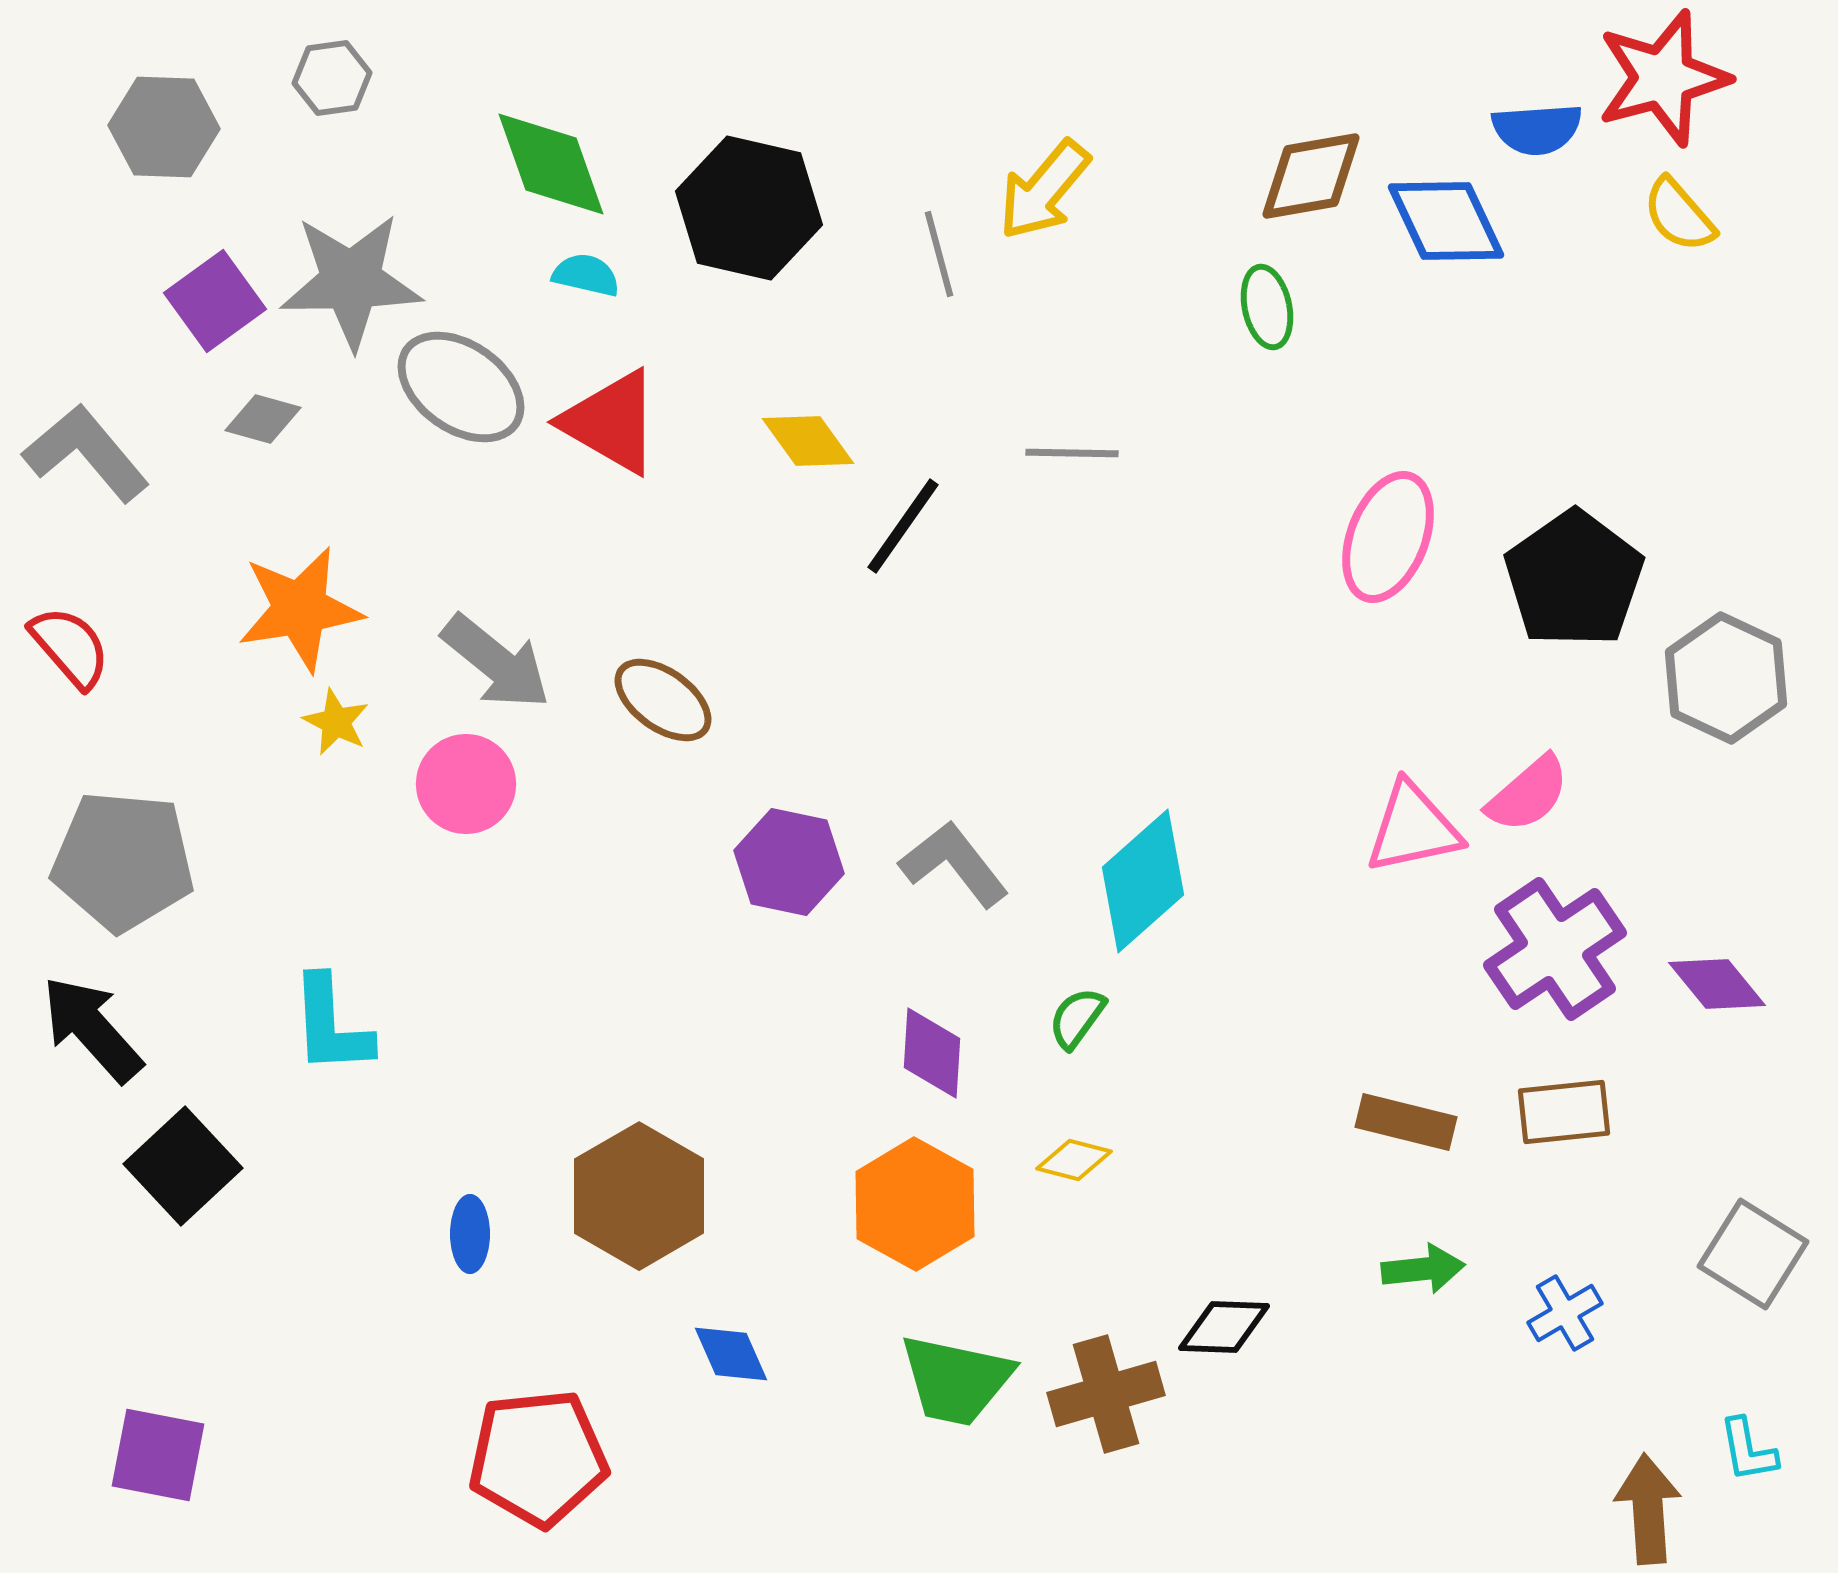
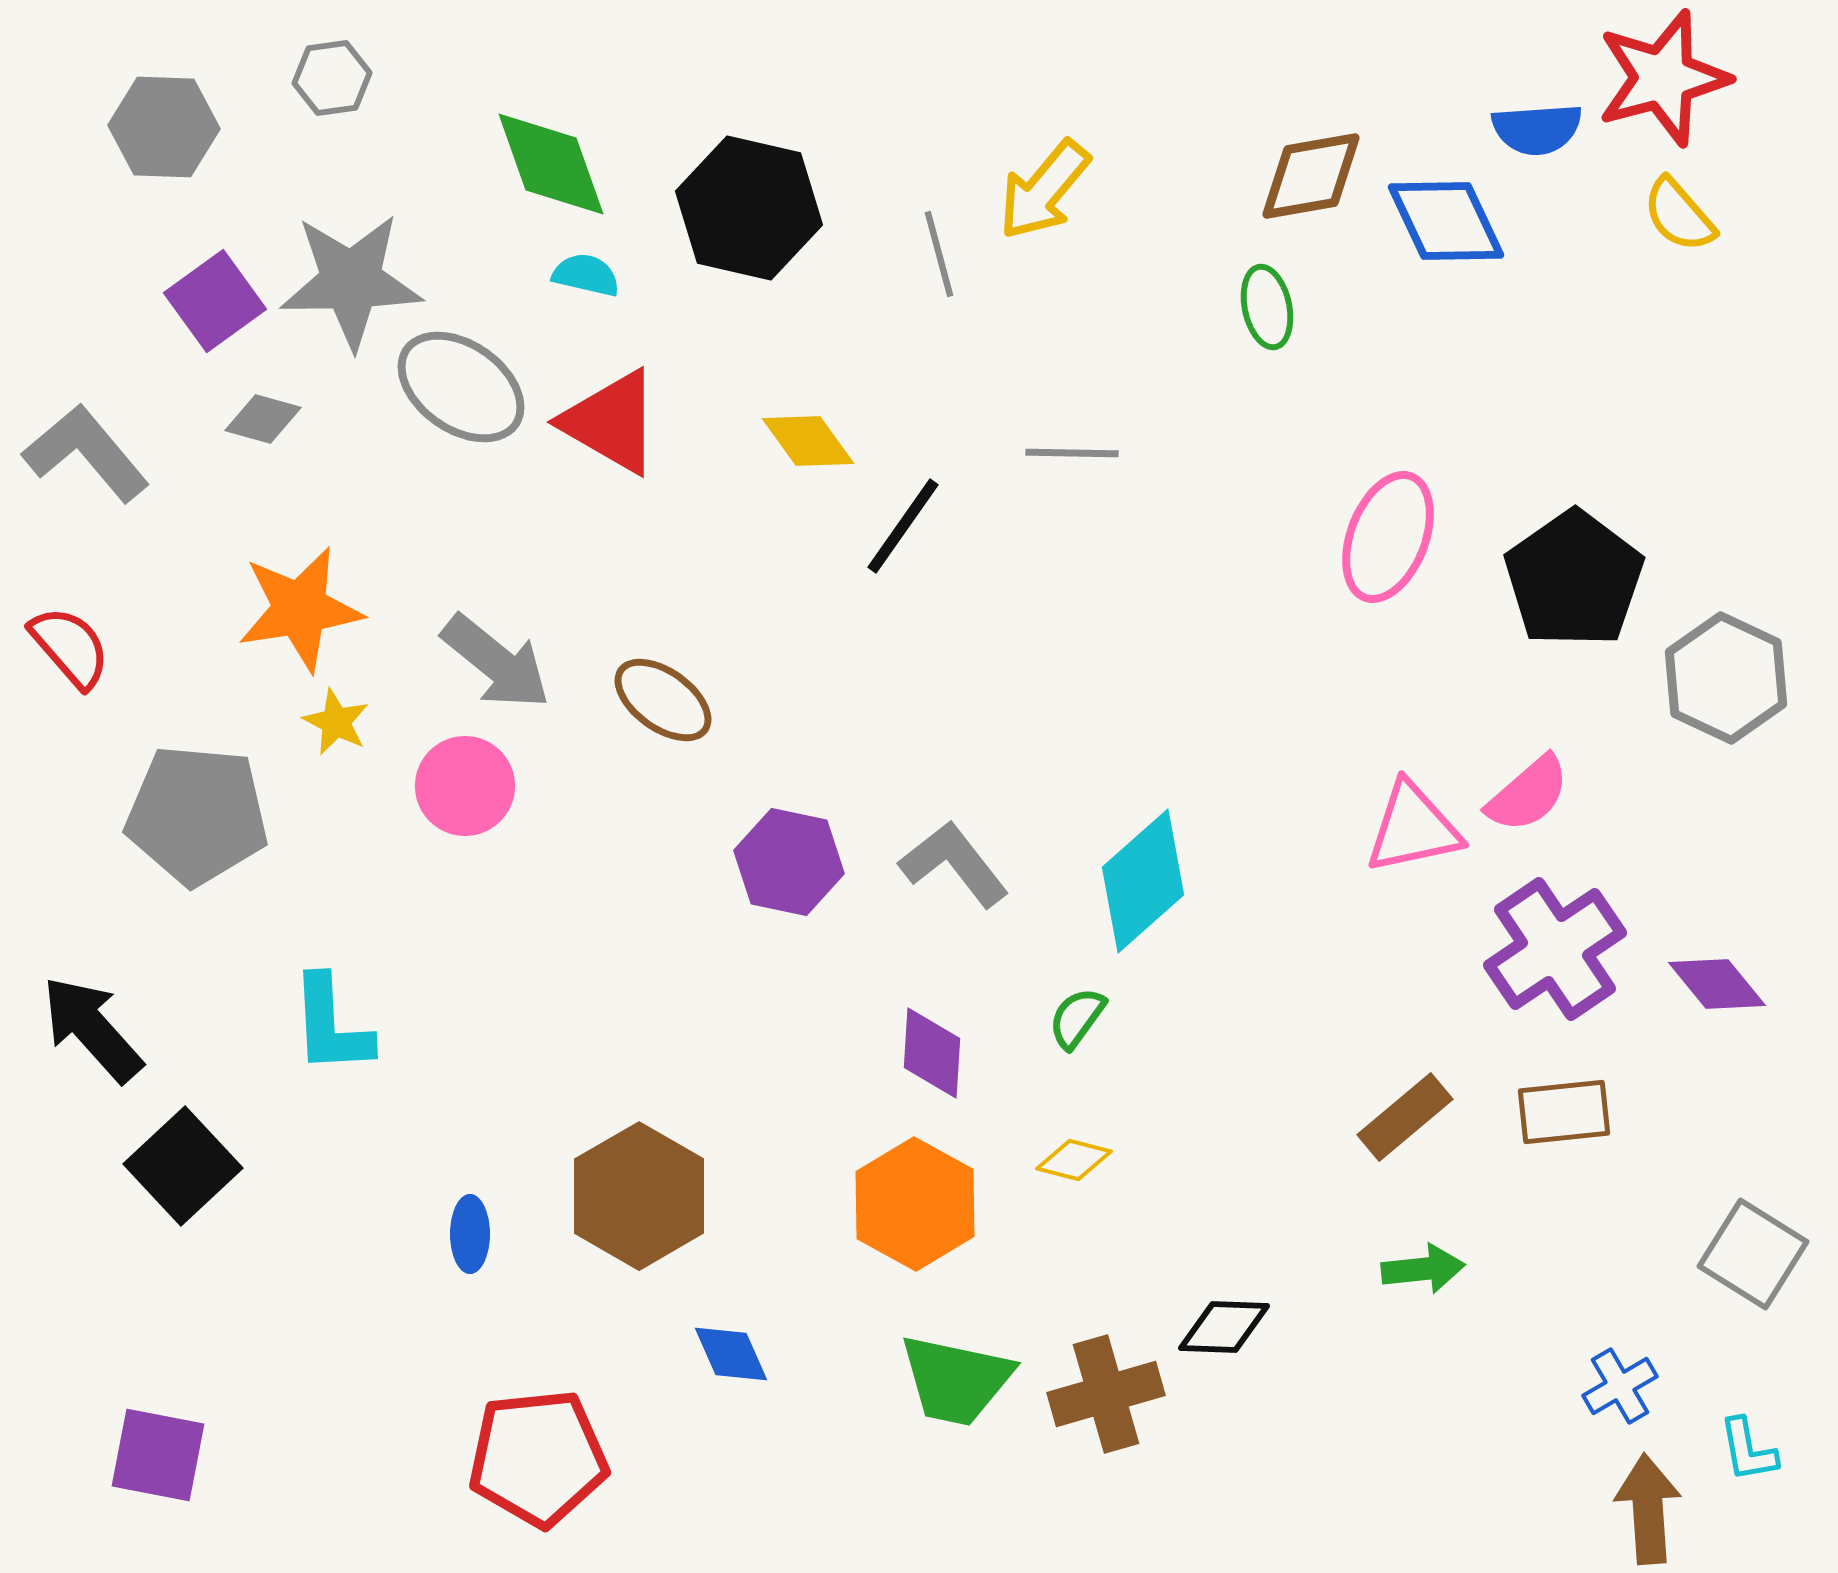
pink circle at (466, 784): moved 1 px left, 2 px down
gray pentagon at (123, 861): moved 74 px right, 46 px up
brown rectangle at (1406, 1122): moved 1 px left, 5 px up; rotated 54 degrees counterclockwise
blue cross at (1565, 1313): moved 55 px right, 73 px down
